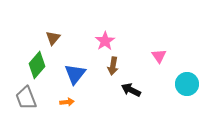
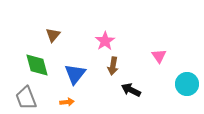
brown triangle: moved 3 px up
green diamond: rotated 56 degrees counterclockwise
